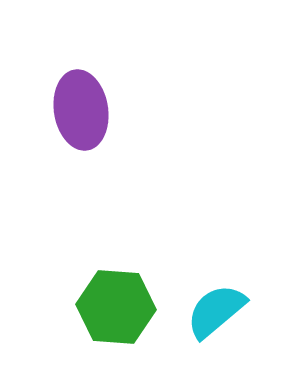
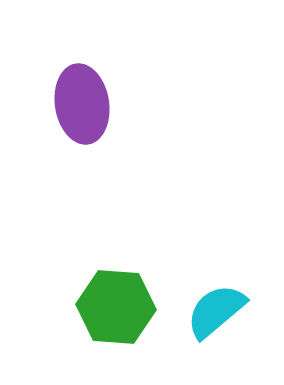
purple ellipse: moved 1 px right, 6 px up
